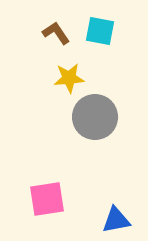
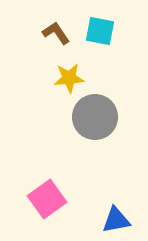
pink square: rotated 27 degrees counterclockwise
